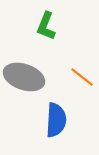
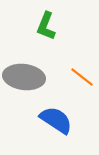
gray ellipse: rotated 12 degrees counterclockwise
blue semicircle: rotated 60 degrees counterclockwise
